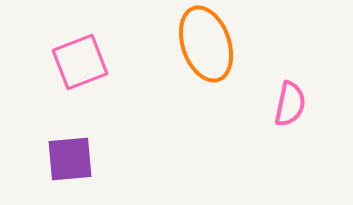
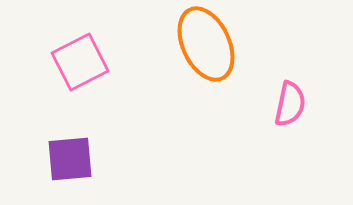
orange ellipse: rotated 6 degrees counterclockwise
pink square: rotated 6 degrees counterclockwise
